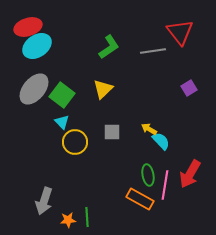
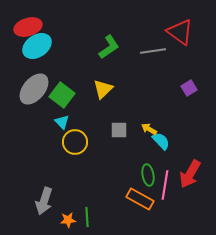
red triangle: rotated 16 degrees counterclockwise
gray square: moved 7 px right, 2 px up
